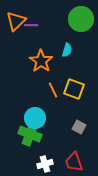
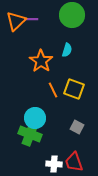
green circle: moved 9 px left, 4 px up
purple line: moved 6 px up
gray square: moved 2 px left
white cross: moved 9 px right; rotated 21 degrees clockwise
